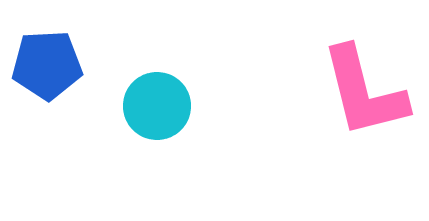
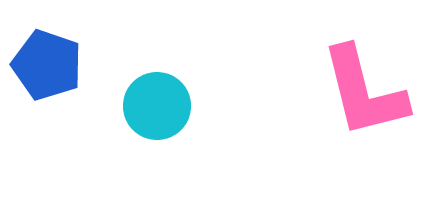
blue pentagon: rotated 22 degrees clockwise
